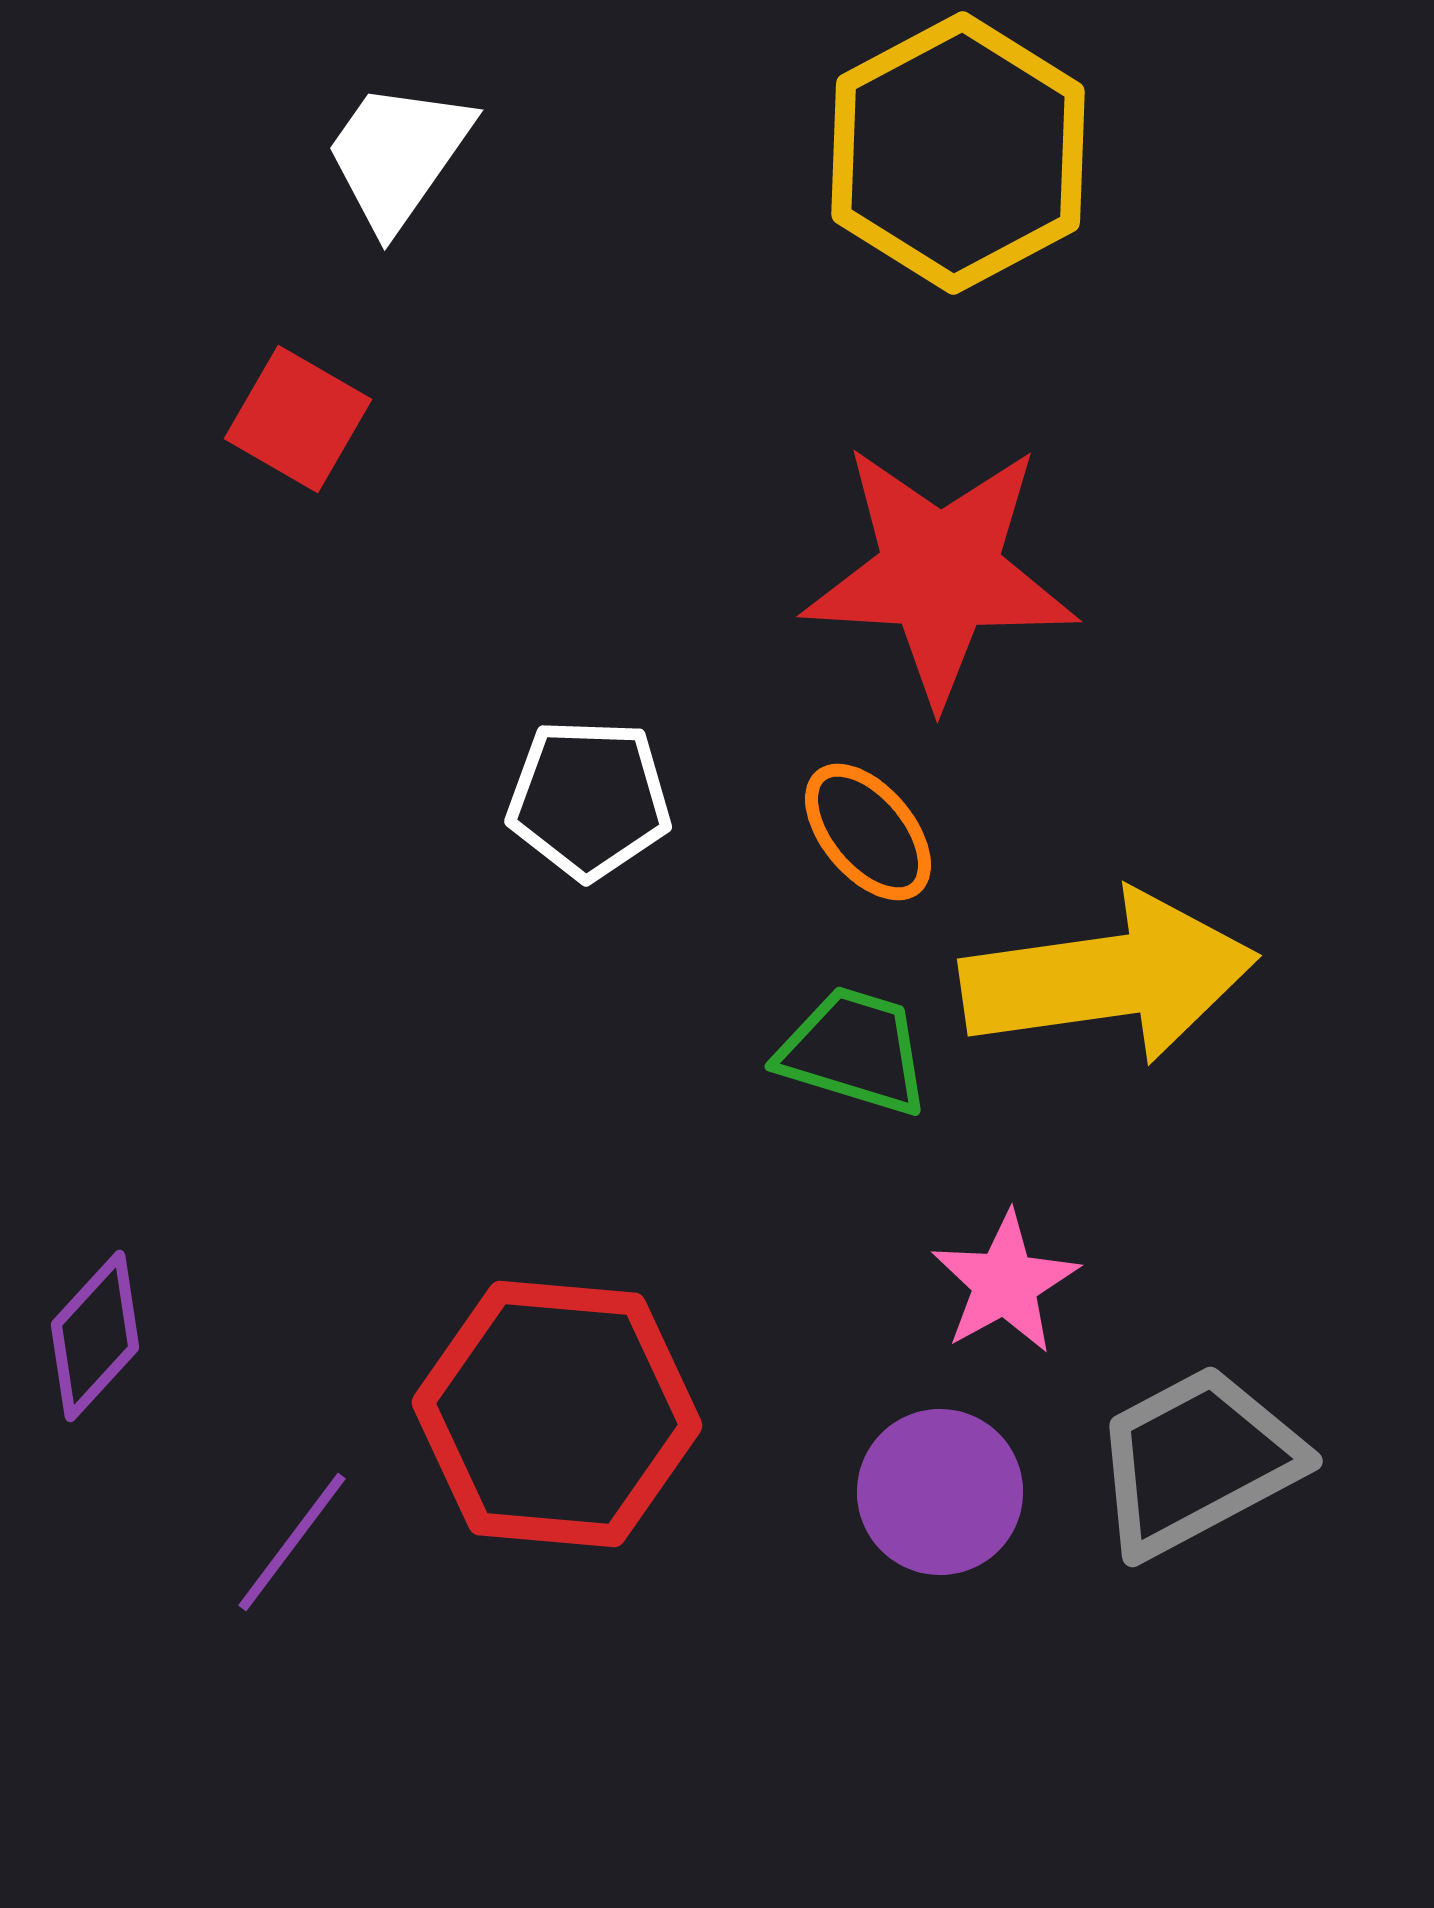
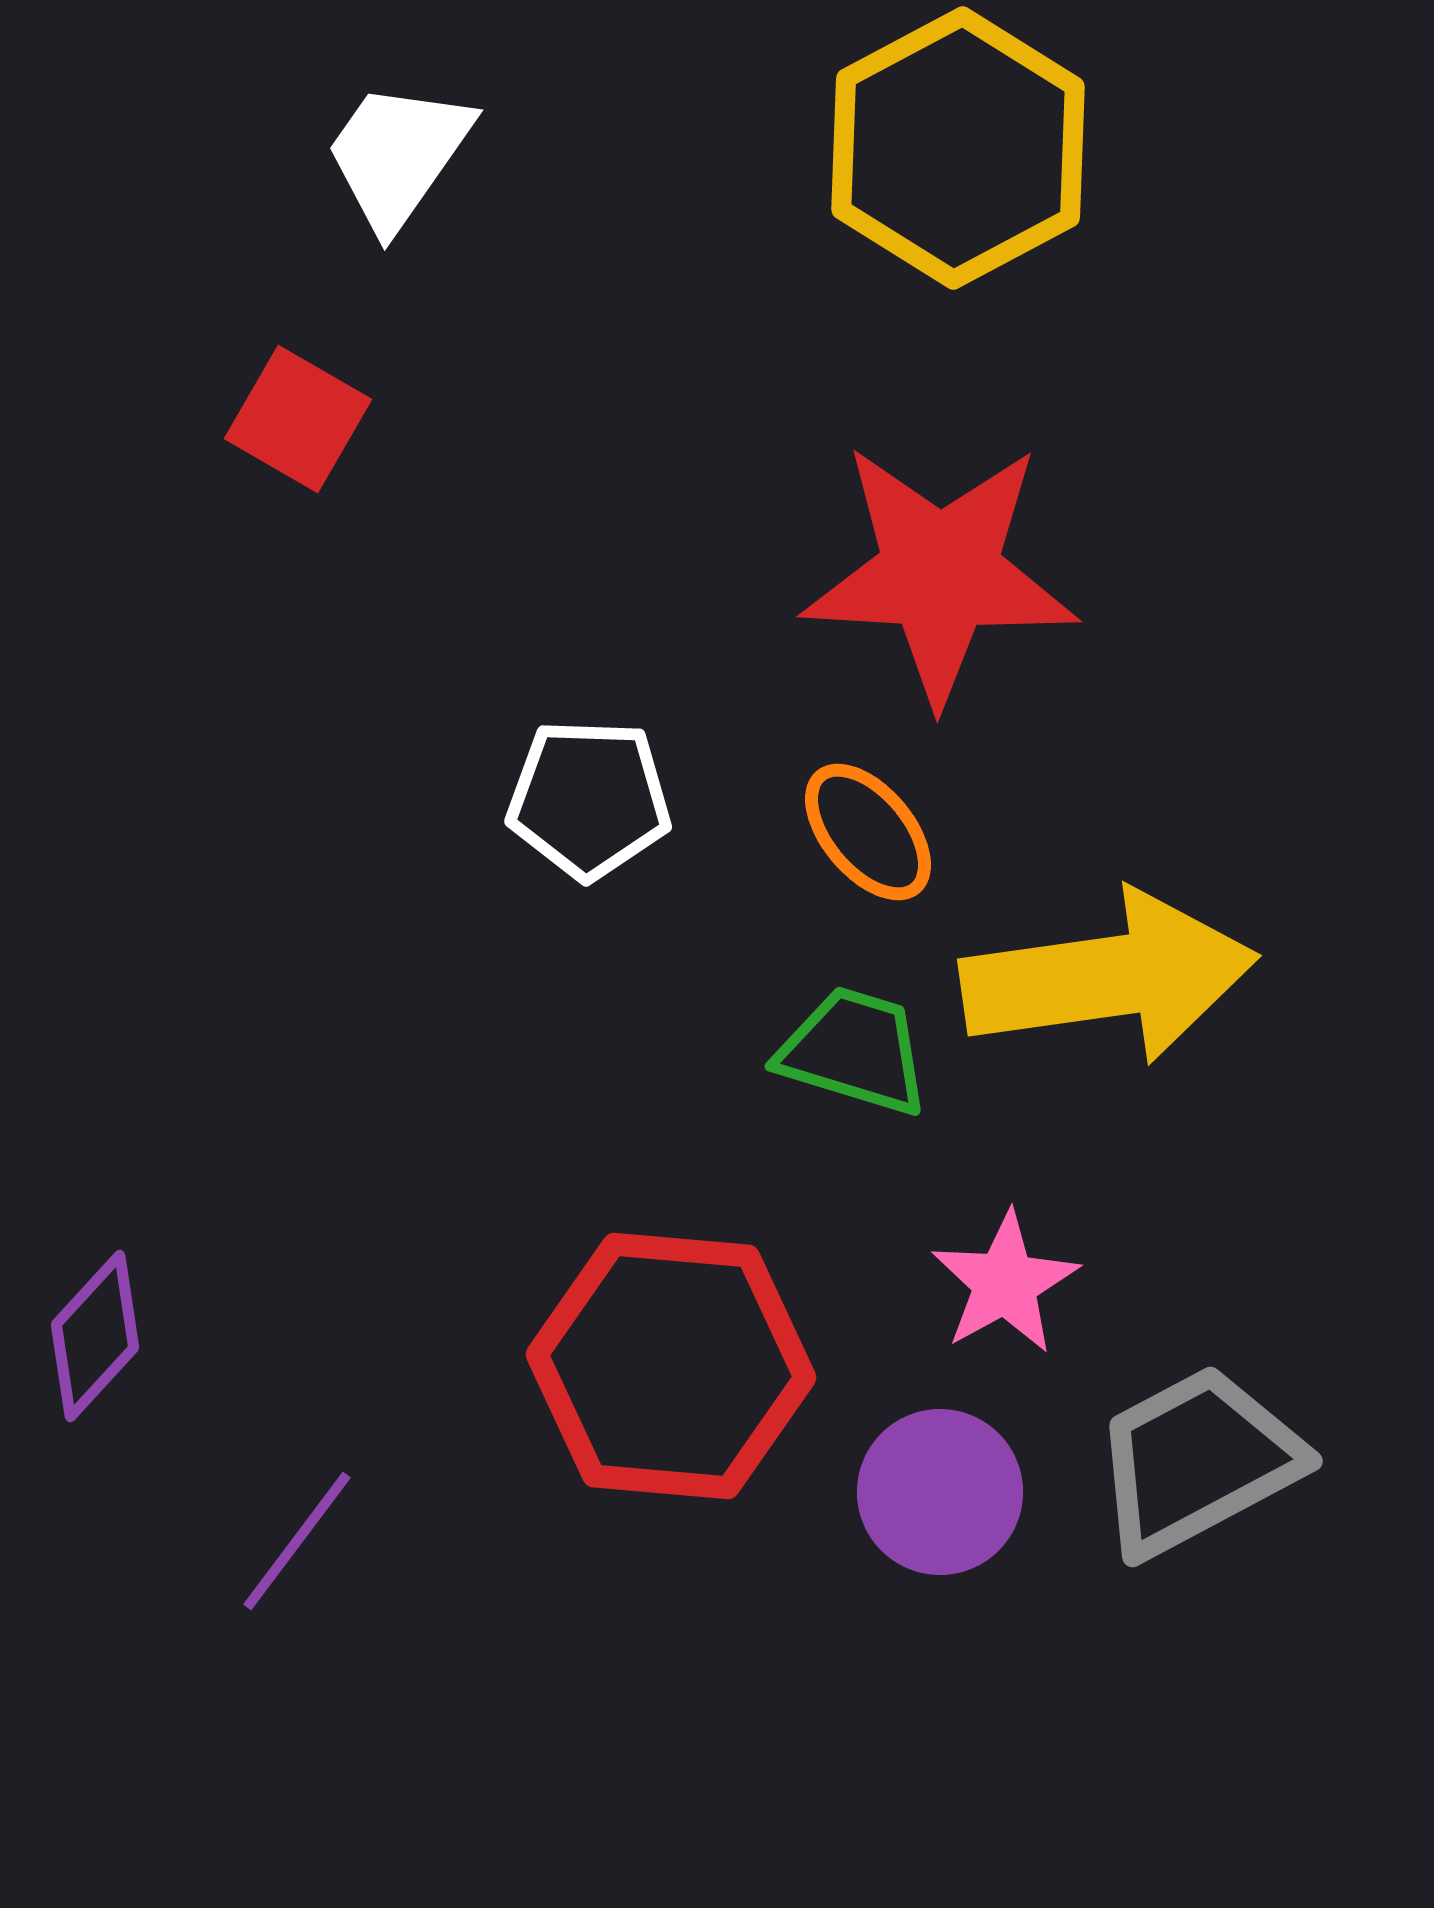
yellow hexagon: moved 5 px up
red hexagon: moved 114 px right, 48 px up
purple line: moved 5 px right, 1 px up
